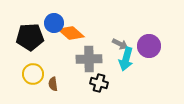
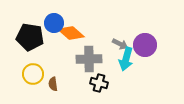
black pentagon: rotated 12 degrees clockwise
purple circle: moved 4 px left, 1 px up
